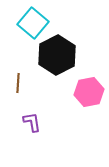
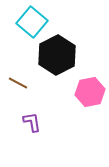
cyan square: moved 1 px left, 1 px up
brown line: rotated 66 degrees counterclockwise
pink hexagon: moved 1 px right
